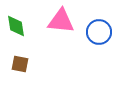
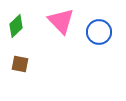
pink triangle: rotated 40 degrees clockwise
green diamond: rotated 55 degrees clockwise
